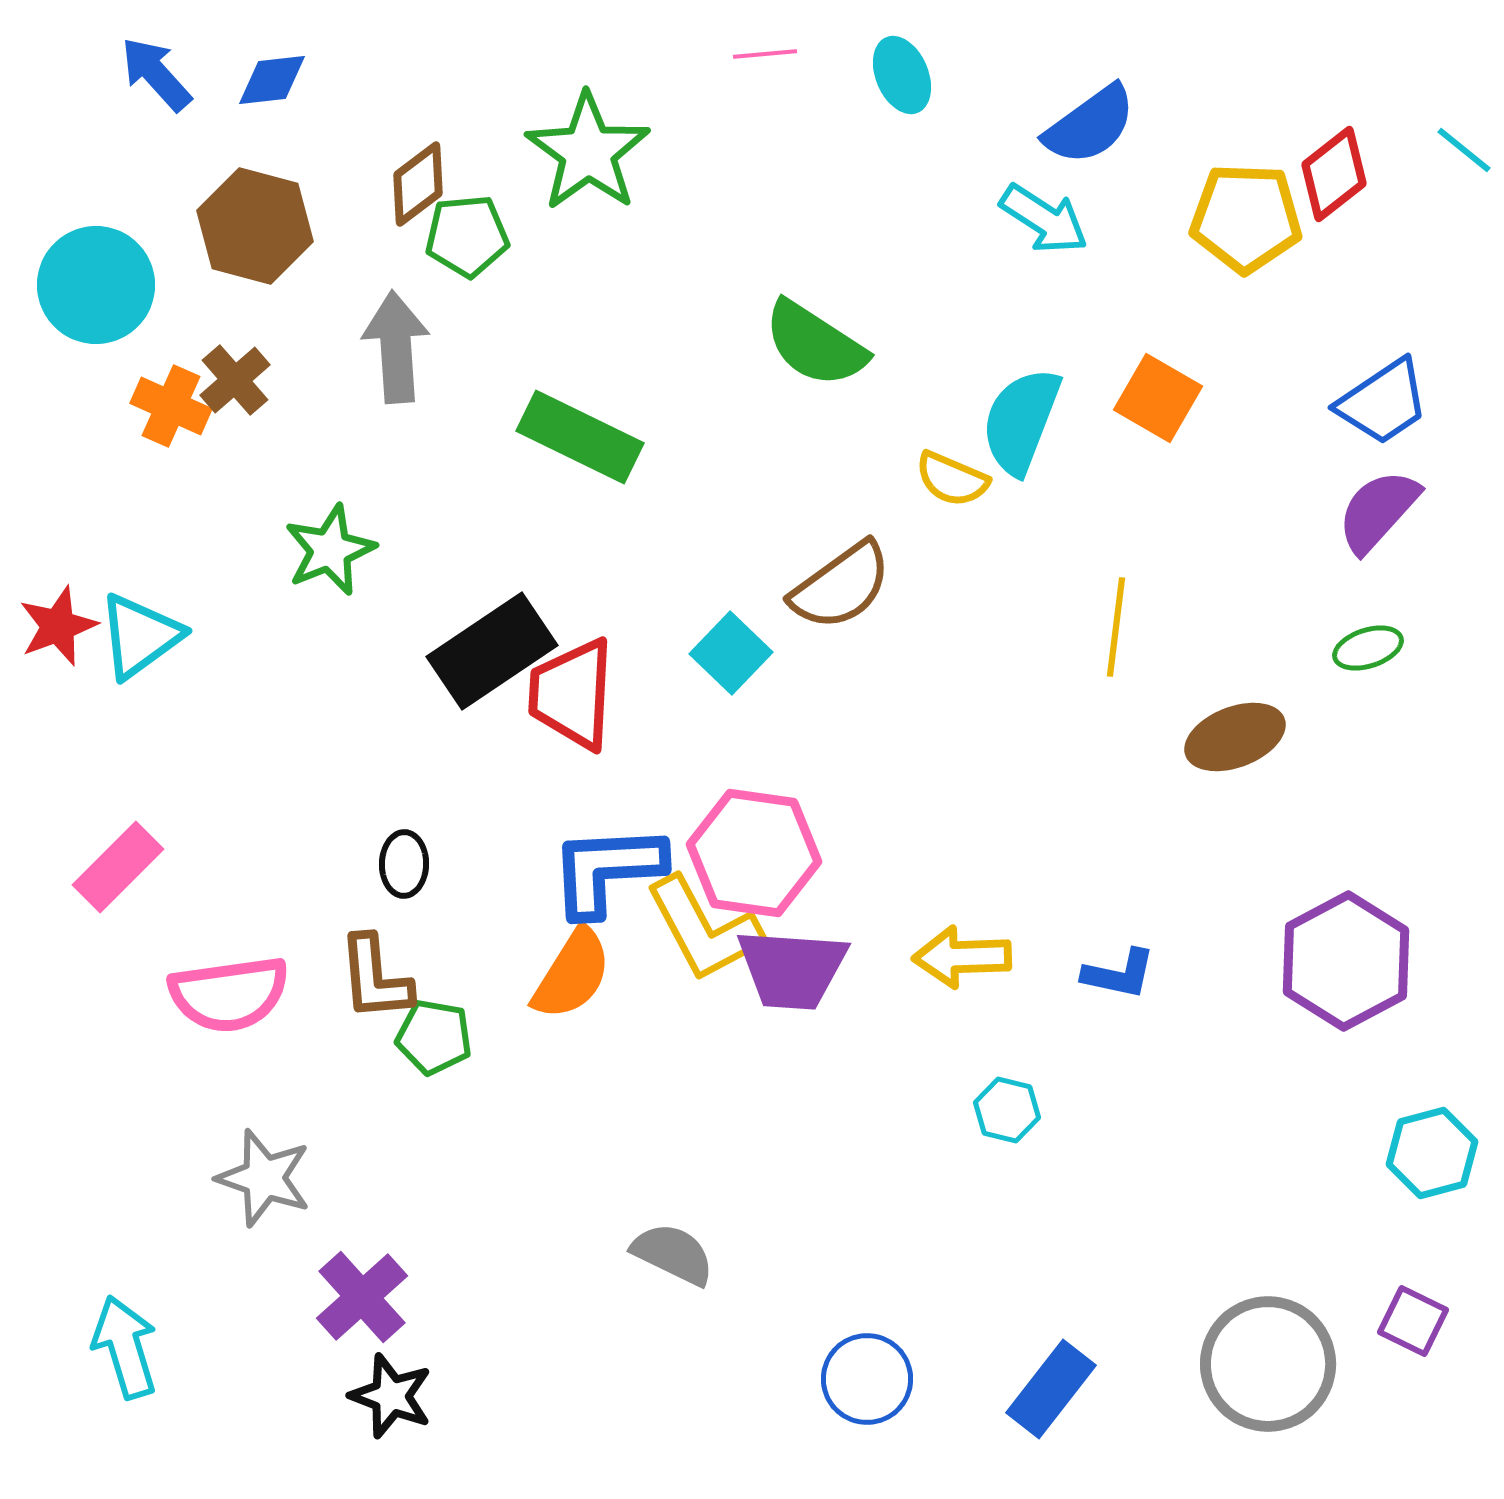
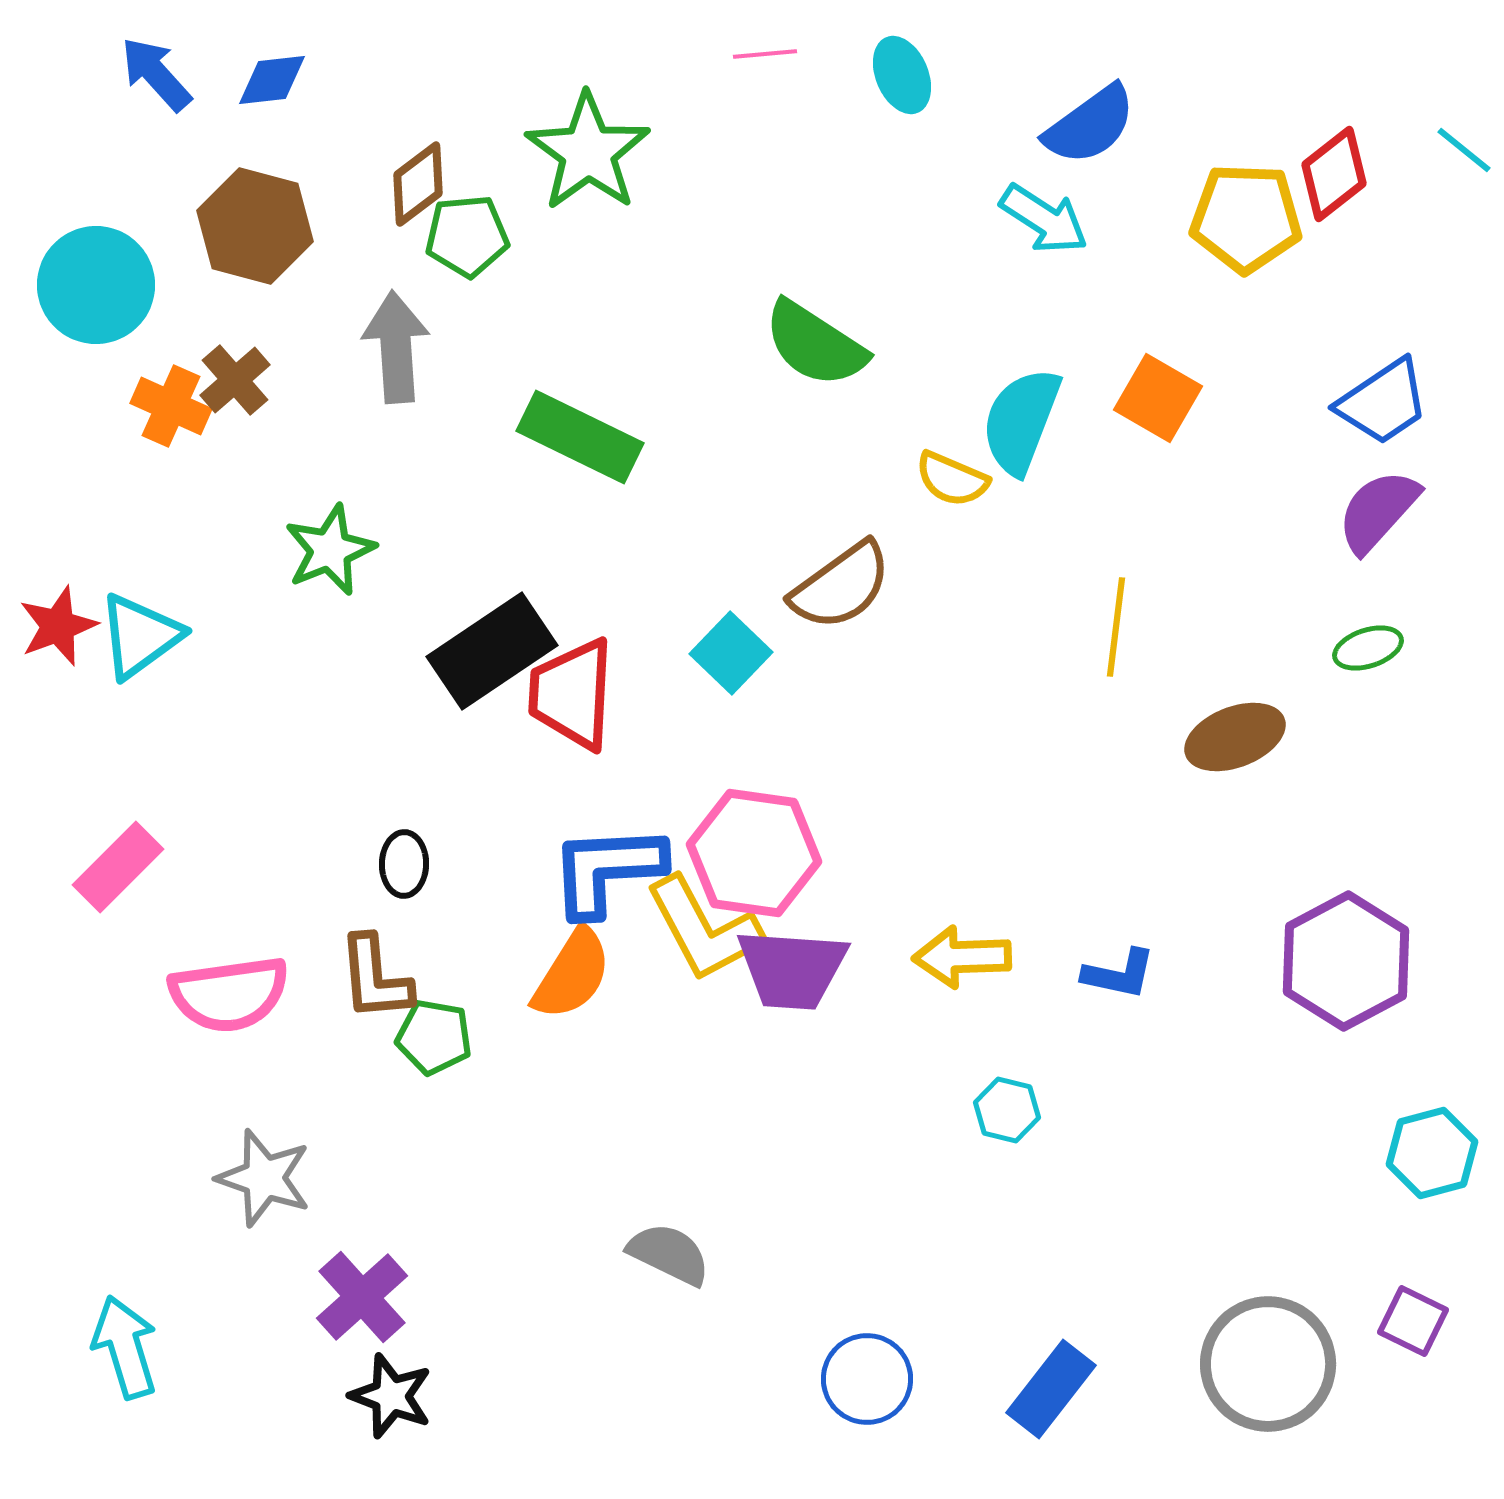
gray semicircle at (673, 1254): moved 4 px left
